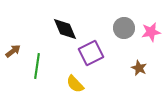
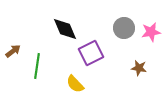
brown star: rotated 14 degrees counterclockwise
